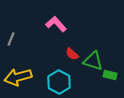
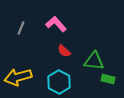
gray line: moved 10 px right, 11 px up
red semicircle: moved 8 px left, 3 px up
green triangle: moved 1 px right; rotated 10 degrees counterclockwise
green rectangle: moved 2 px left, 4 px down
